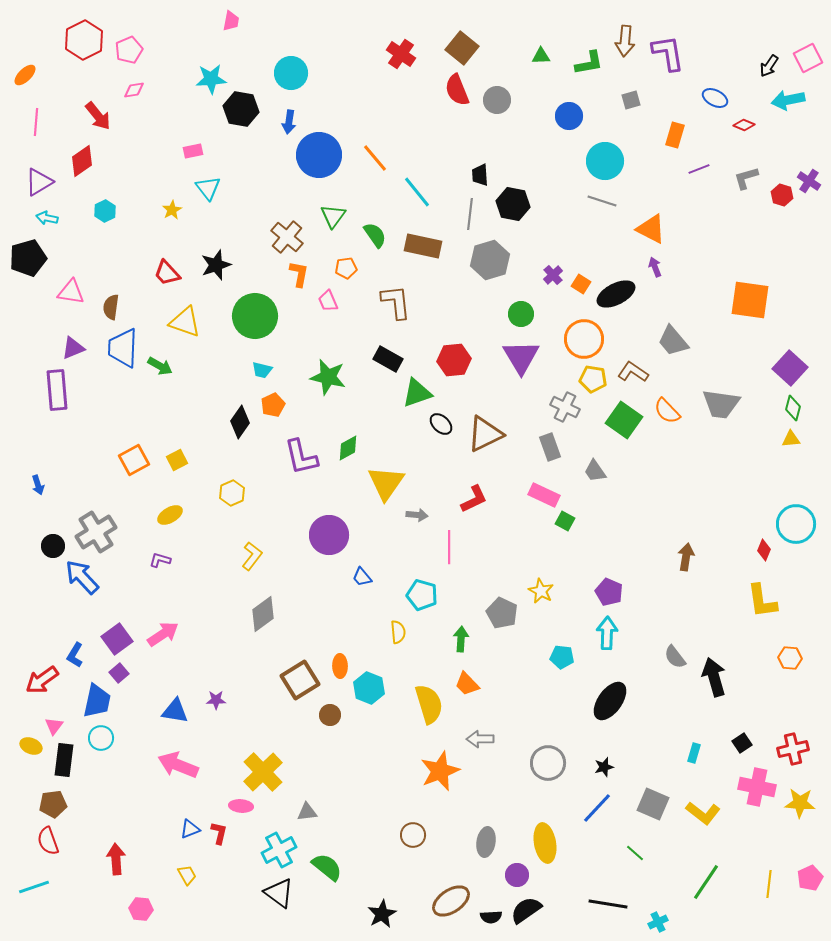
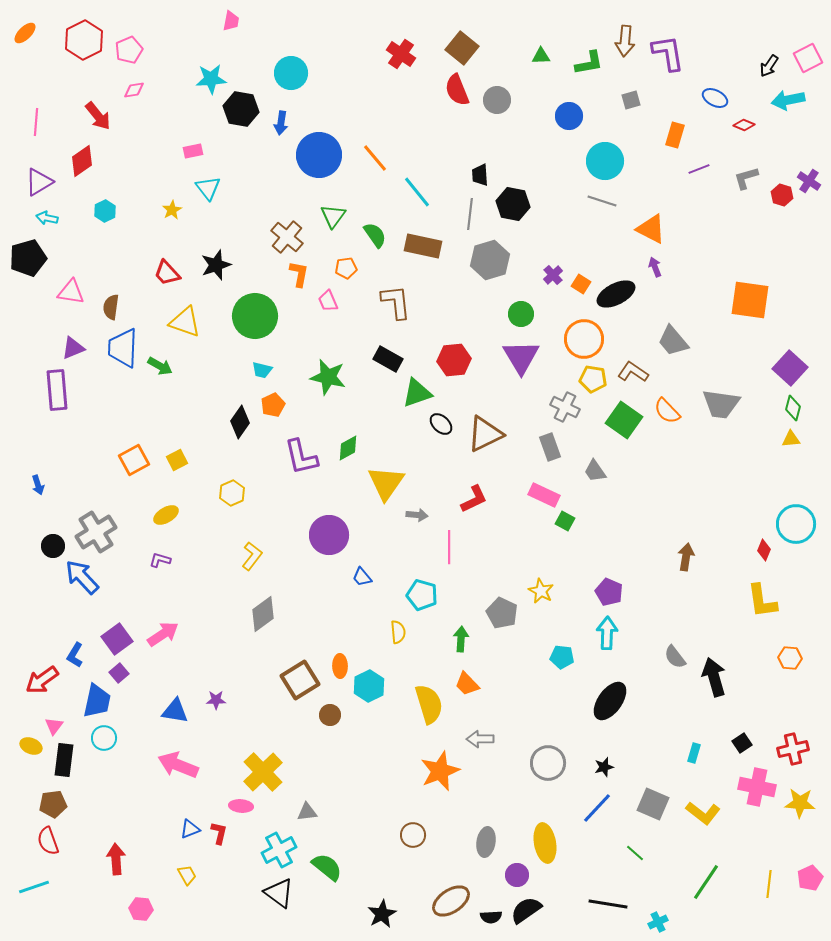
orange ellipse at (25, 75): moved 42 px up
blue arrow at (289, 122): moved 8 px left, 1 px down
yellow ellipse at (170, 515): moved 4 px left
cyan hexagon at (369, 688): moved 2 px up; rotated 12 degrees clockwise
cyan circle at (101, 738): moved 3 px right
